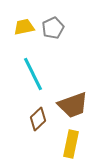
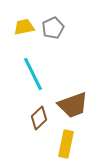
brown diamond: moved 1 px right, 1 px up
yellow rectangle: moved 5 px left
